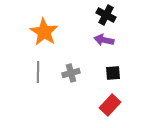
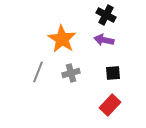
orange star: moved 18 px right, 7 px down
gray line: rotated 20 degrees clockwise
